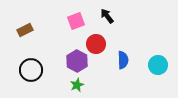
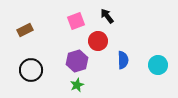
red circle: moved 2 px right, 3 px up
purple hexagon: rotated 15 degrees clockwise
